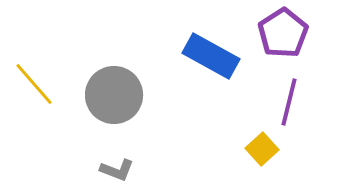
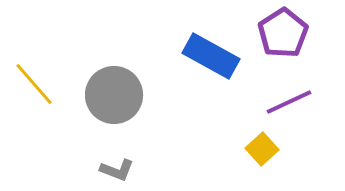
purple line: rotated 51 degrees clockwise
